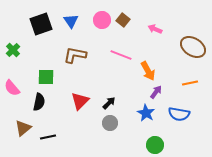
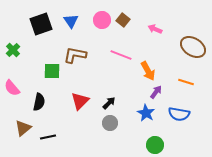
green square: moved 6 px right, 6 px up
orange line: moved 4 px left, 1 px up; rotated 28 degrees clockwise
